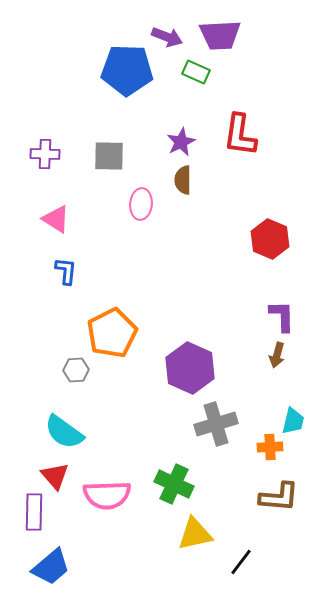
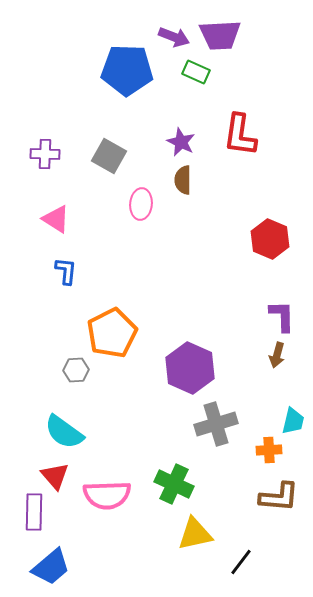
purple arrow: moved 7 px right
purple star: rotated 20 degrees counterclockwise
gray square: rotated 28 degrees clockwise
orange cross: moved 1 px left, 3 px down
